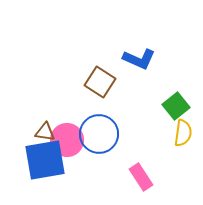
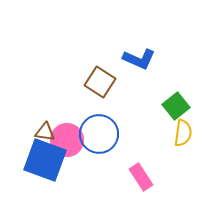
blue square: rotated 30 degrees clockwise
